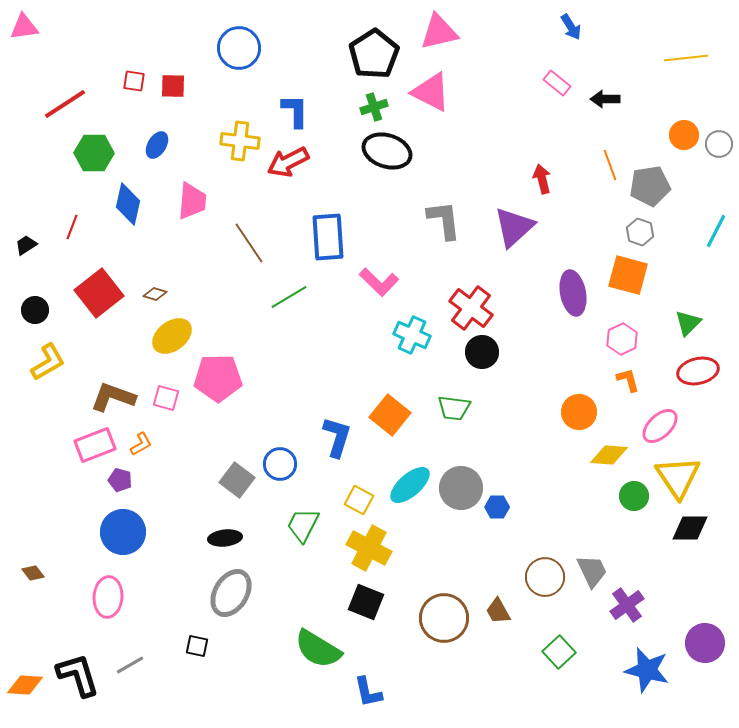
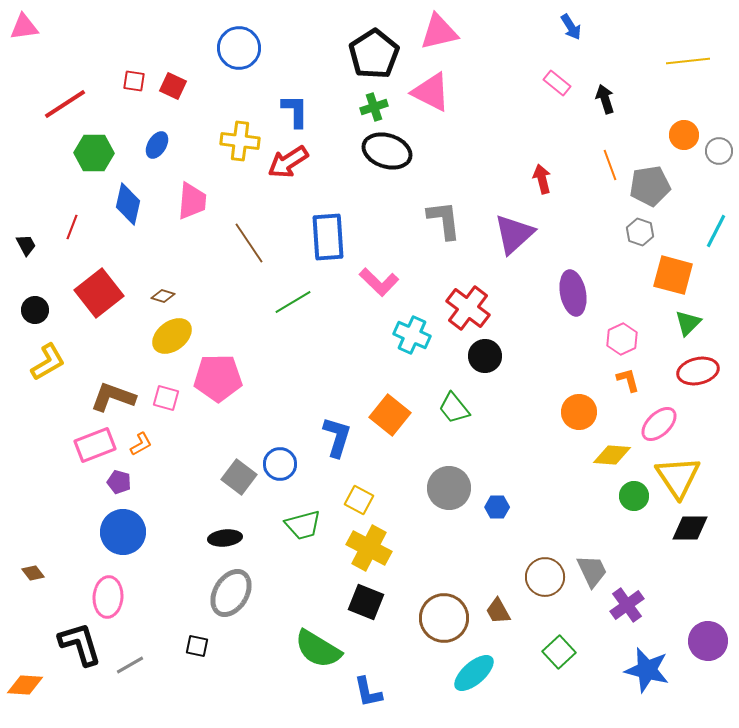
yellow line at (686, 58): moved 2 px right, 3 px down
red square at (173, 86): rotated 24 degrees clockwise
black arrow at (605, 99): rotated 72 degrees clockwise
gray circle at (719, 144): moved 7 px down
red arrow at (288, 162): rotated 6 degrees counterclockwise
purple triangle at (514, 227): moved 7 px down
black trapezoid at (26, 245): rotated 95 degrees clockwise
orange square at (628, 275): moved 45 px right
brown diamond at (155, 294): moved 8 px right, 2 px down
green line at (289, 297): moved 4 px right, 5 px down
red cross at (471, 308): moved 3 px left
black circle at (482, 352): moved 3 px right, 4 px down
green trapezoid at (454, 408): rotated 44 degrees clockwise
pink ellipse at (660, 426): moved 1 px left, 2 px up
yellow diamond at (609, 455): moved 3 px right
purple pentagon at (120, 480): moved 1 px left, 2 px down
gray square at (237, 480): moved 2 px right, 3 px up
cyan ellipse at (410, 485): moved 64 px right, 188 px down
gray circle at (461, 488): moved 12 px left
green trapezoid at (303, 525): rotated 132 degrees counterclockwise
purple circle at (705, 643): moved 3 px right, 2 px up
black L-shape at (78, 675): moved 2 px right, 31 px up
